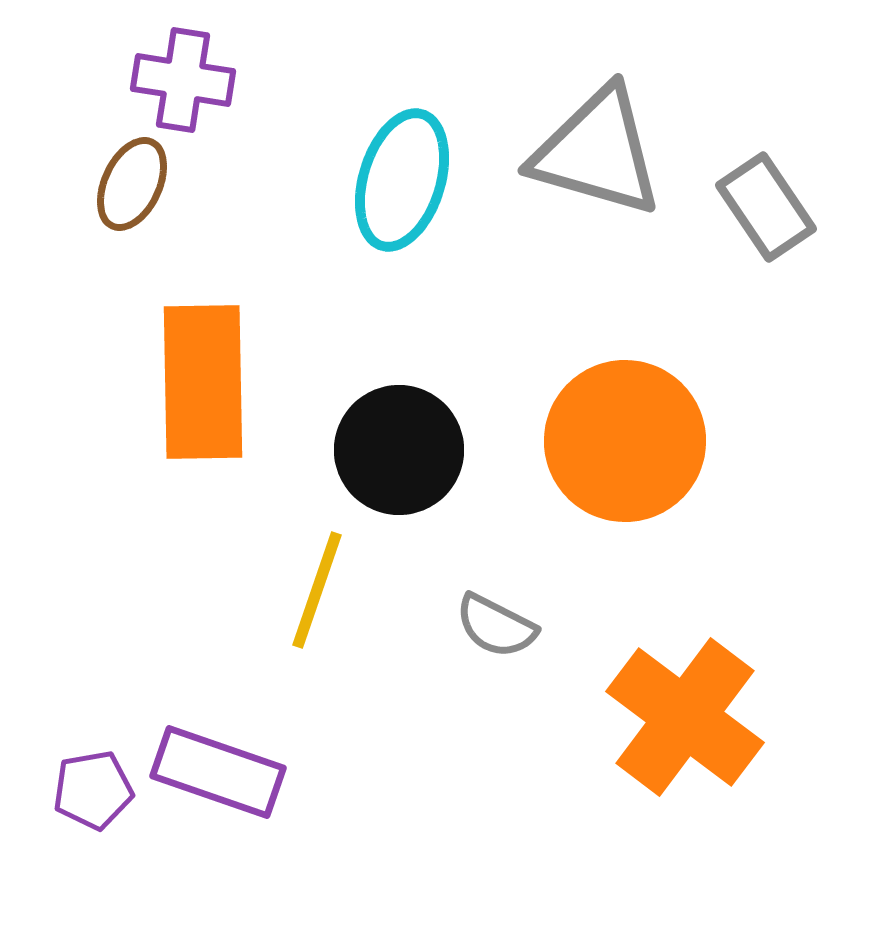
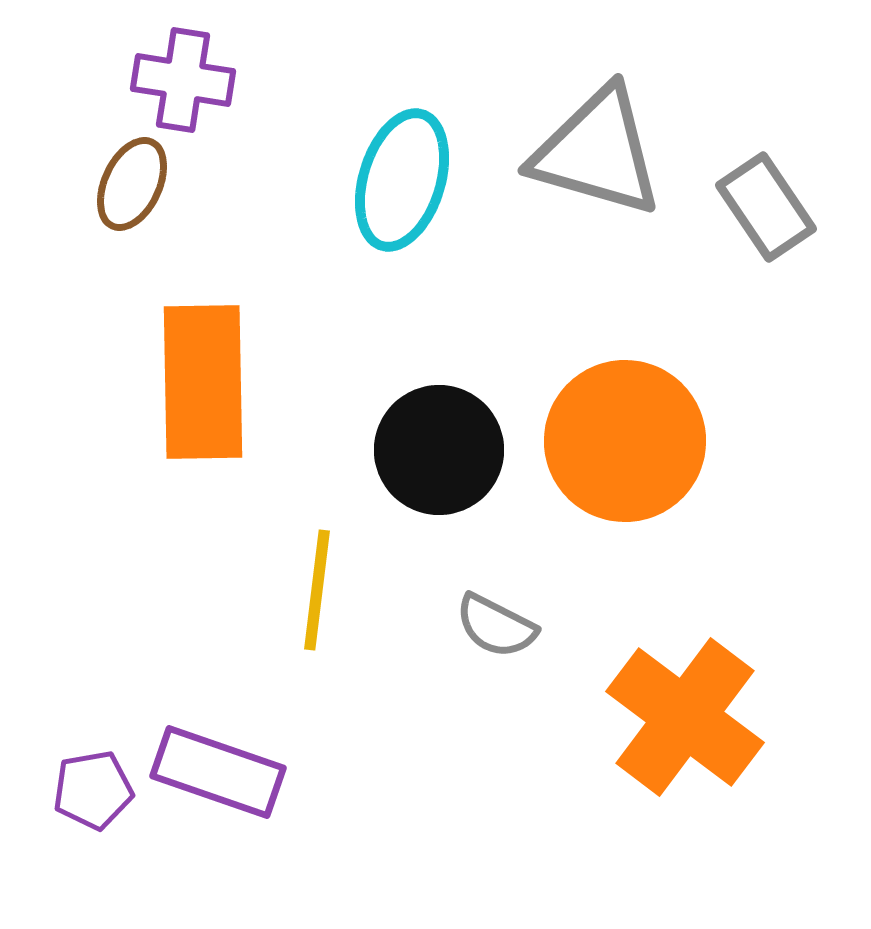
black circle: moved 40 px right
yellow line: rotated 12 degrees counterclockwise
